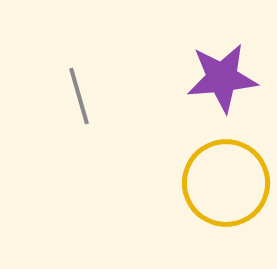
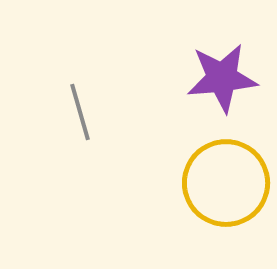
gray line: moved 1 px right, 16 px down
